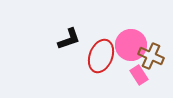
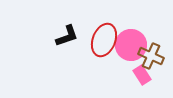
black L-shape: moved 2 px left, 3 px up
red ellipse: moved 3 px right, 16 px up
pink rectangle: moved 3 px right
